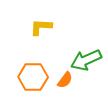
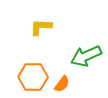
green arrow: moved 4 px up
orange semicircle: moved 3 px left, 4 px down
